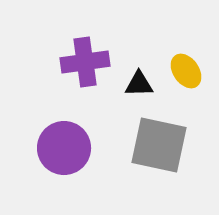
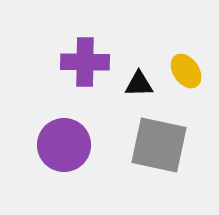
purple cross: rotated 9 degrees clockwise
purple circle: moved 3 px up
